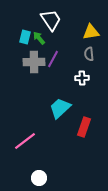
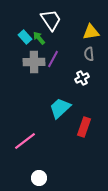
cyan rectangle: rotated 56 degrees counterclockwise
white cross: rotated 24 degrees counterclockwise
